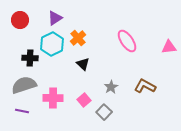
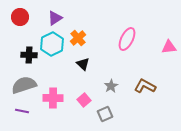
red circle: moved 3 px up
pink ellipse: moved 2 px up; rotated 60 degrees clockwise
black cross: moved 1 px left, 3 px up
gray star: moved 1 px up
gray square: moved 1 px right, 2 px down; rotated 21 degrees clockwise
